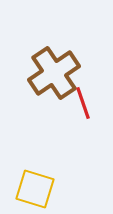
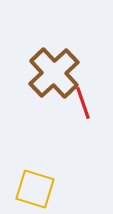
brown cross: rotated 9 degrees counterclockwise
